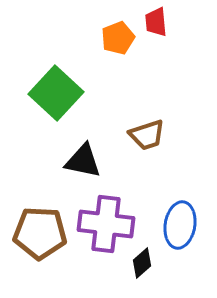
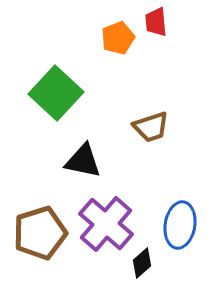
brown trapezoid: moved 4 px right, 8 px up
purple cross: rotated 34 degrees clockwise
brown pentagon: rotated 20 degrees counterclockwise
